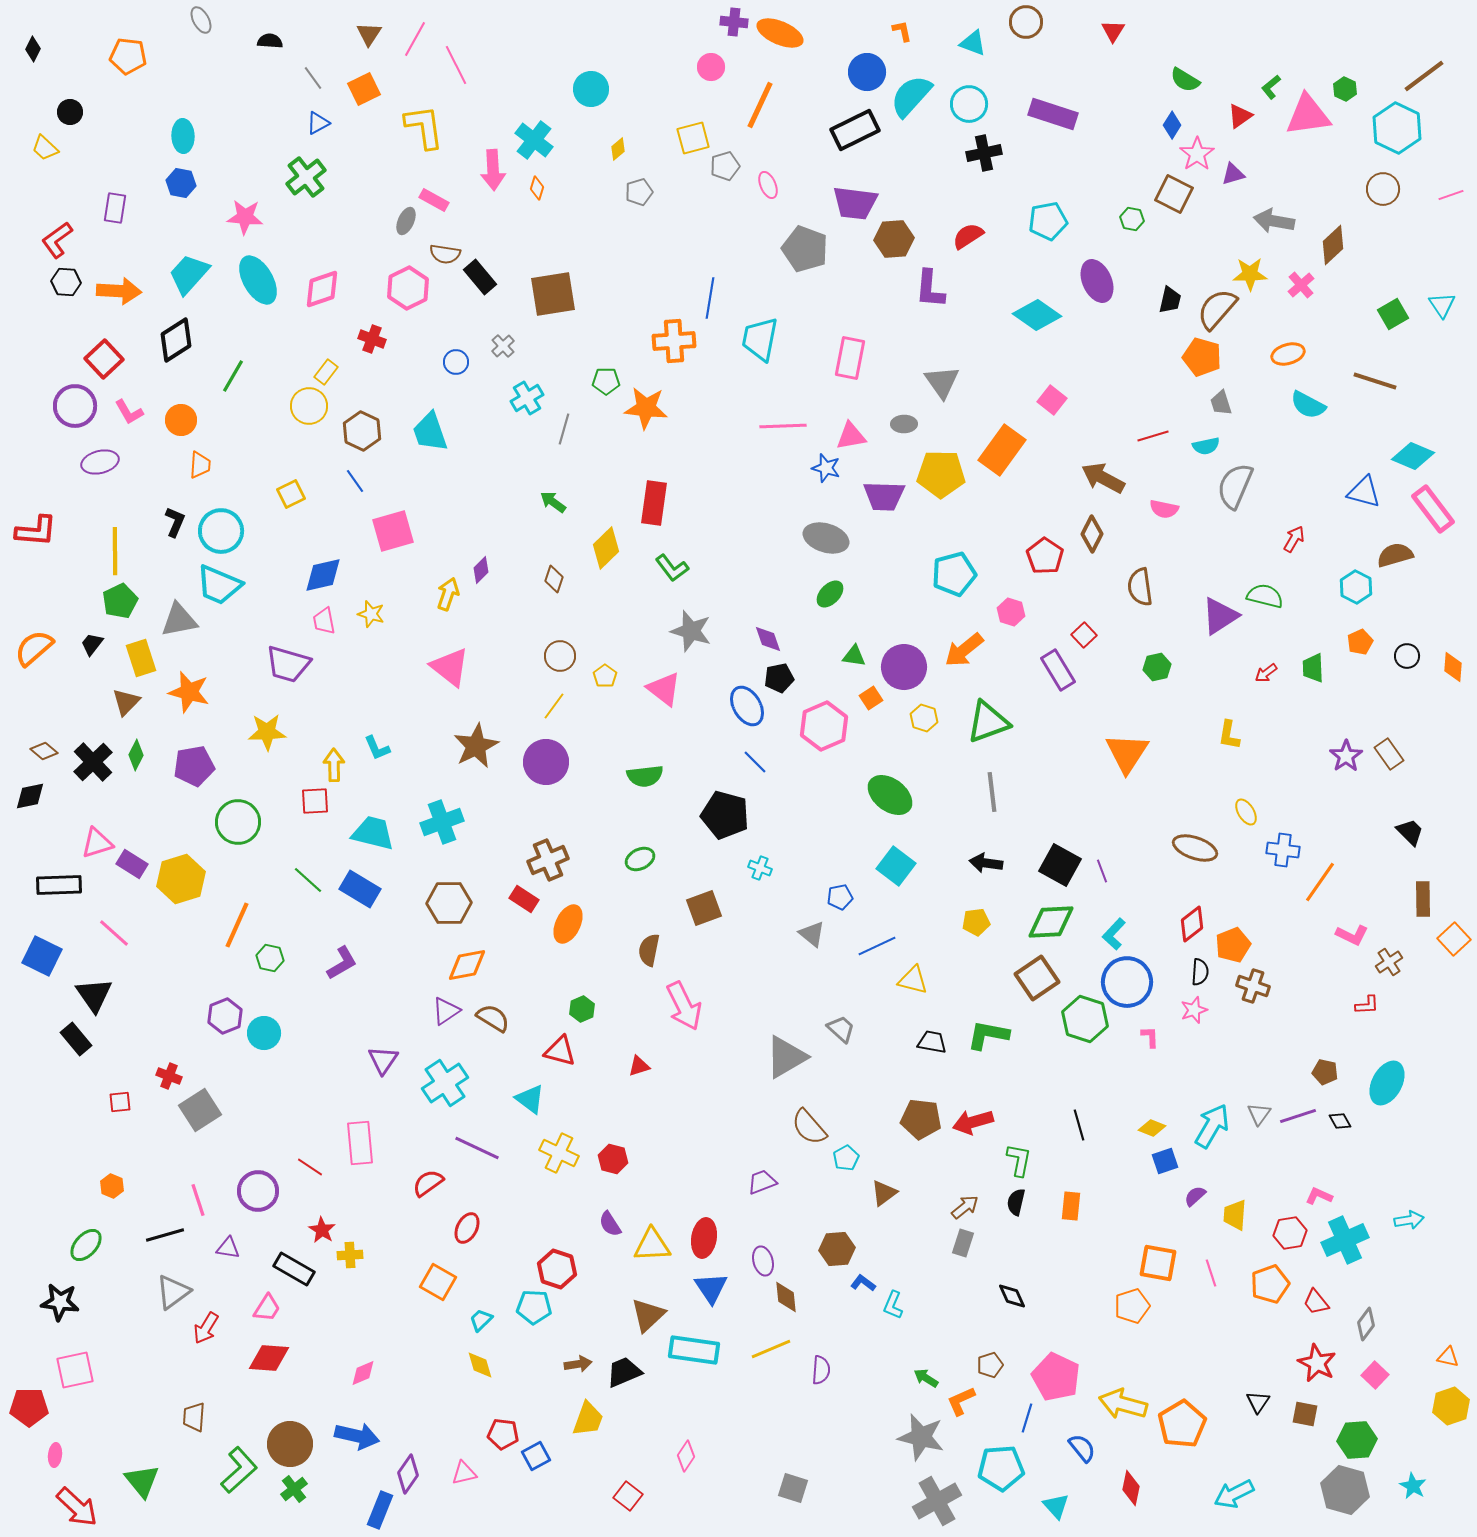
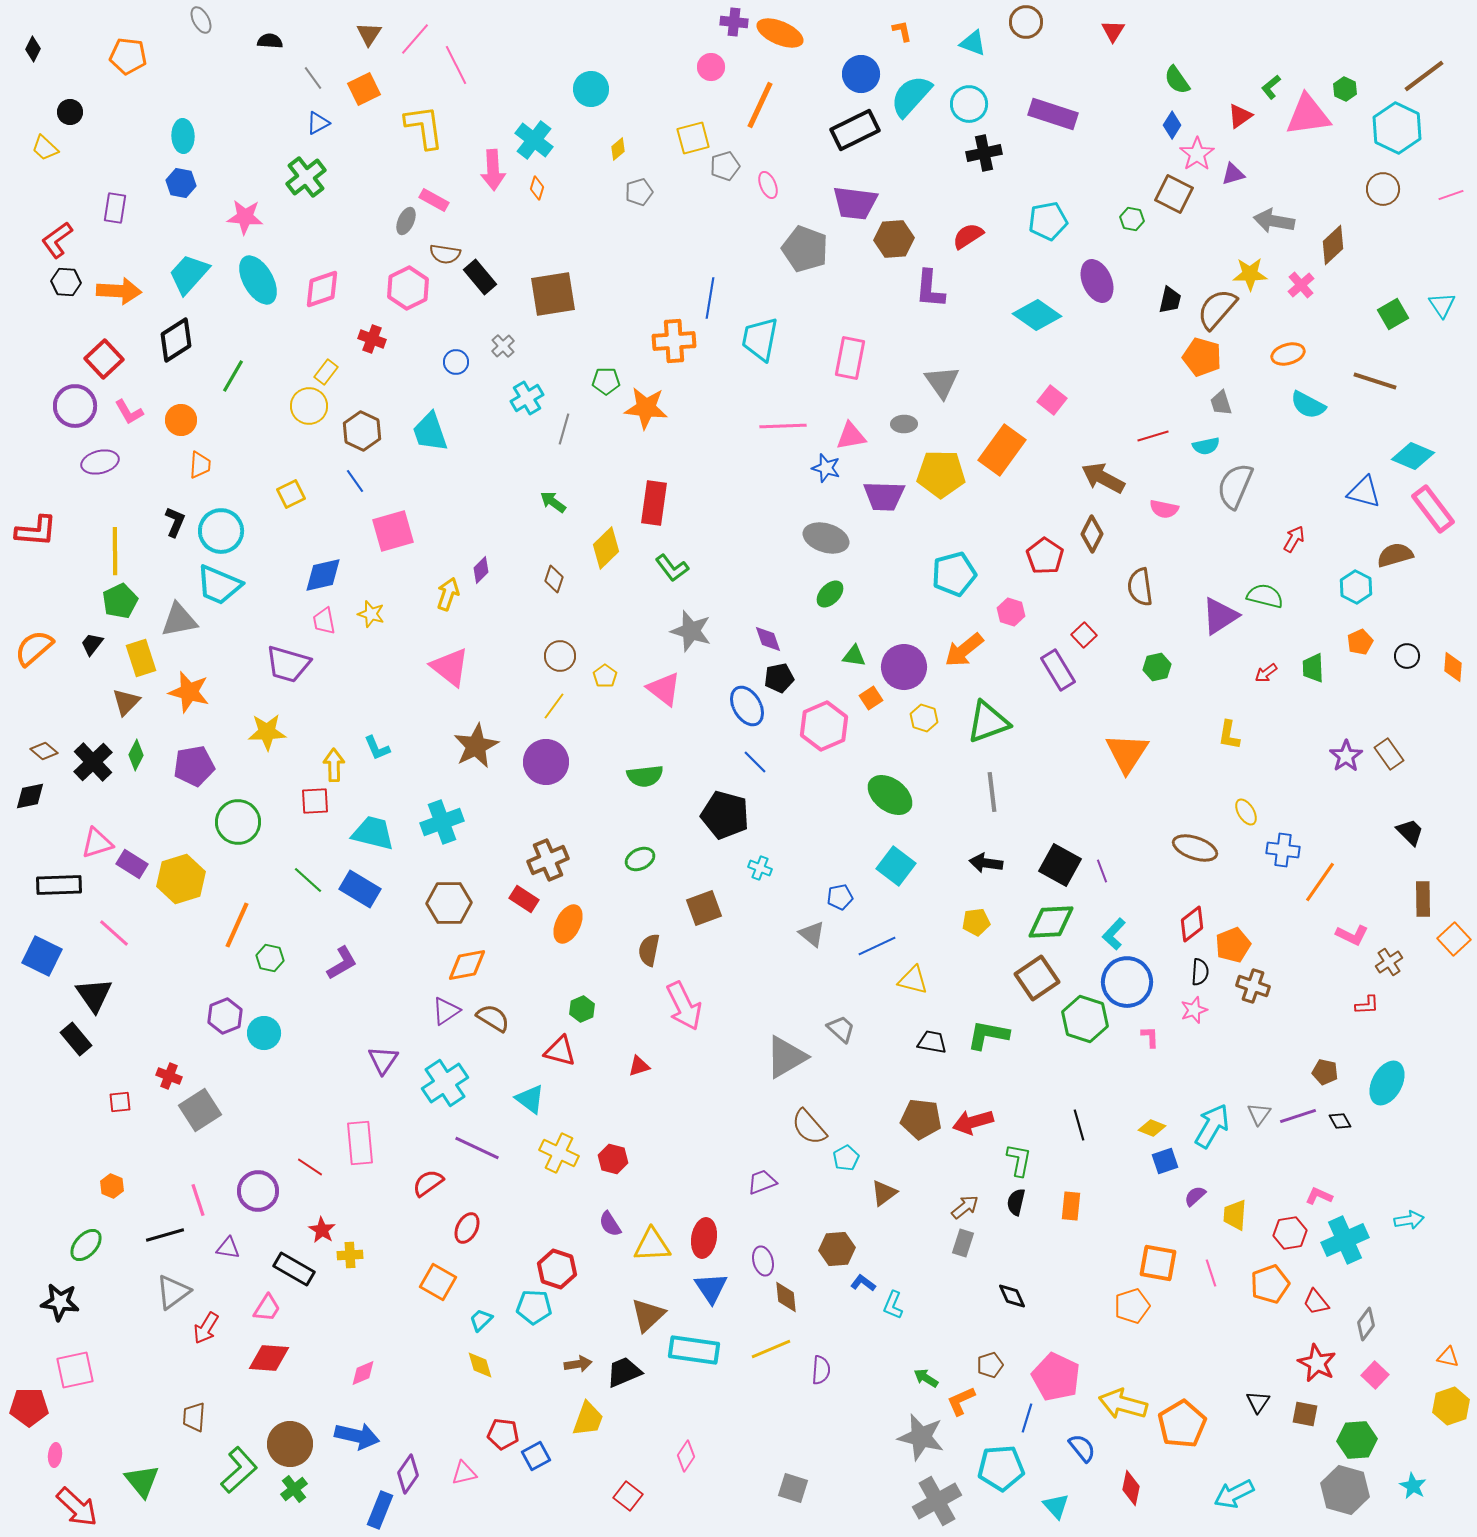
pink line at (415, 39): rotated 12 degrees clockwise
blue circle at (867, 72): moved 6 px left, 2 px down
green semicircle at (1185, 80): moved 8 px left; rotated 24 degrees clockwise
